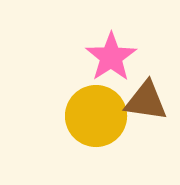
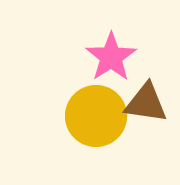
brown triangle: moved 2 px down
